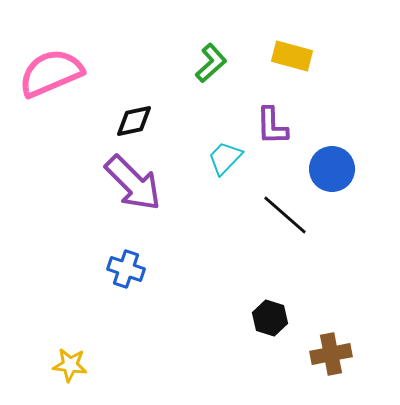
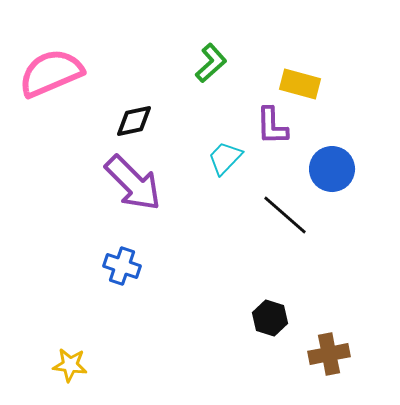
yellow rectangle: moved 8 px right, 28 px down
blue cross: moved 4 px left, 3 px up
brown cross: moved 2 px left
